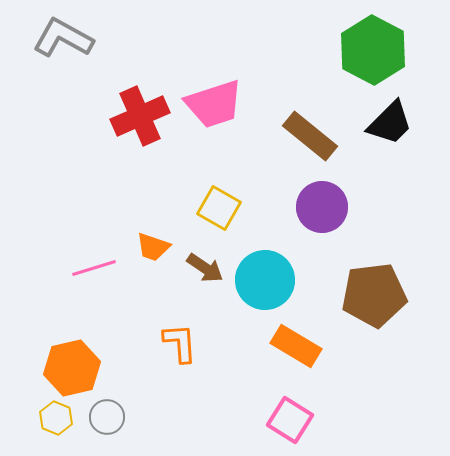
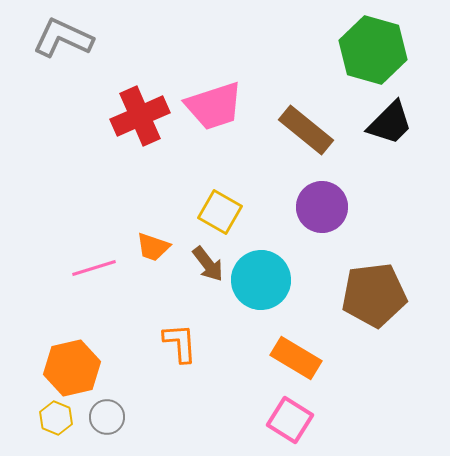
gray L-shape: rotated 4 degrees counterclockwise
green hexagon: rotated 12 degrees counterclockwise
pink trapezoid: moved 2 px down
brown rectangle: moved 4 px left, 6 px up
yellow square: moved 1 px right, 4 px down
brown arrow: moved 3 px right, 4 px up; rotated 18 degrees clockwise
cyan circle: moved 4 px left
orange rectangle: moved 12 px down
